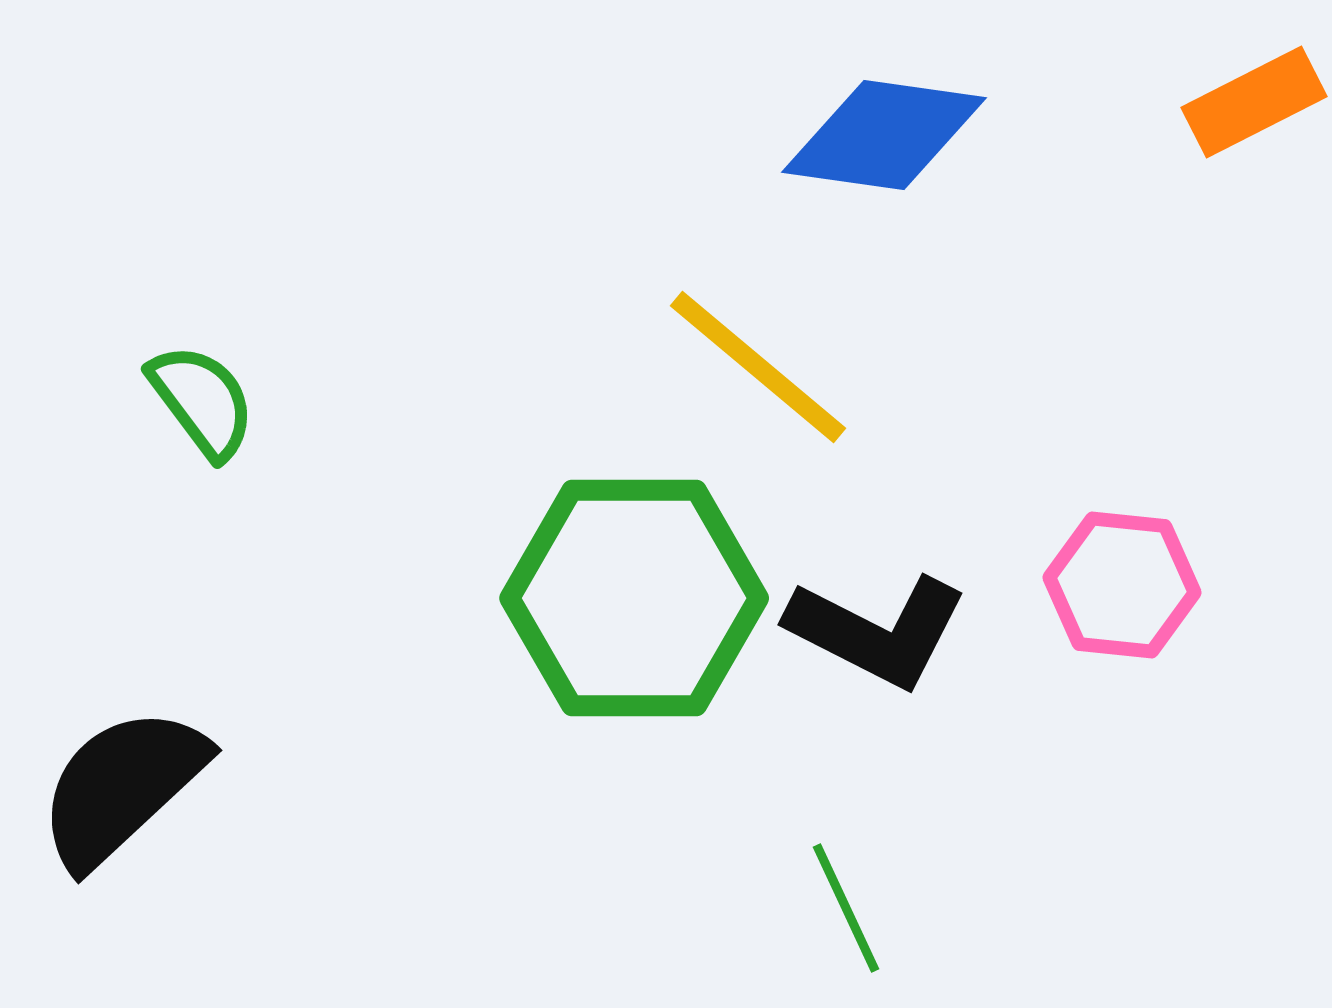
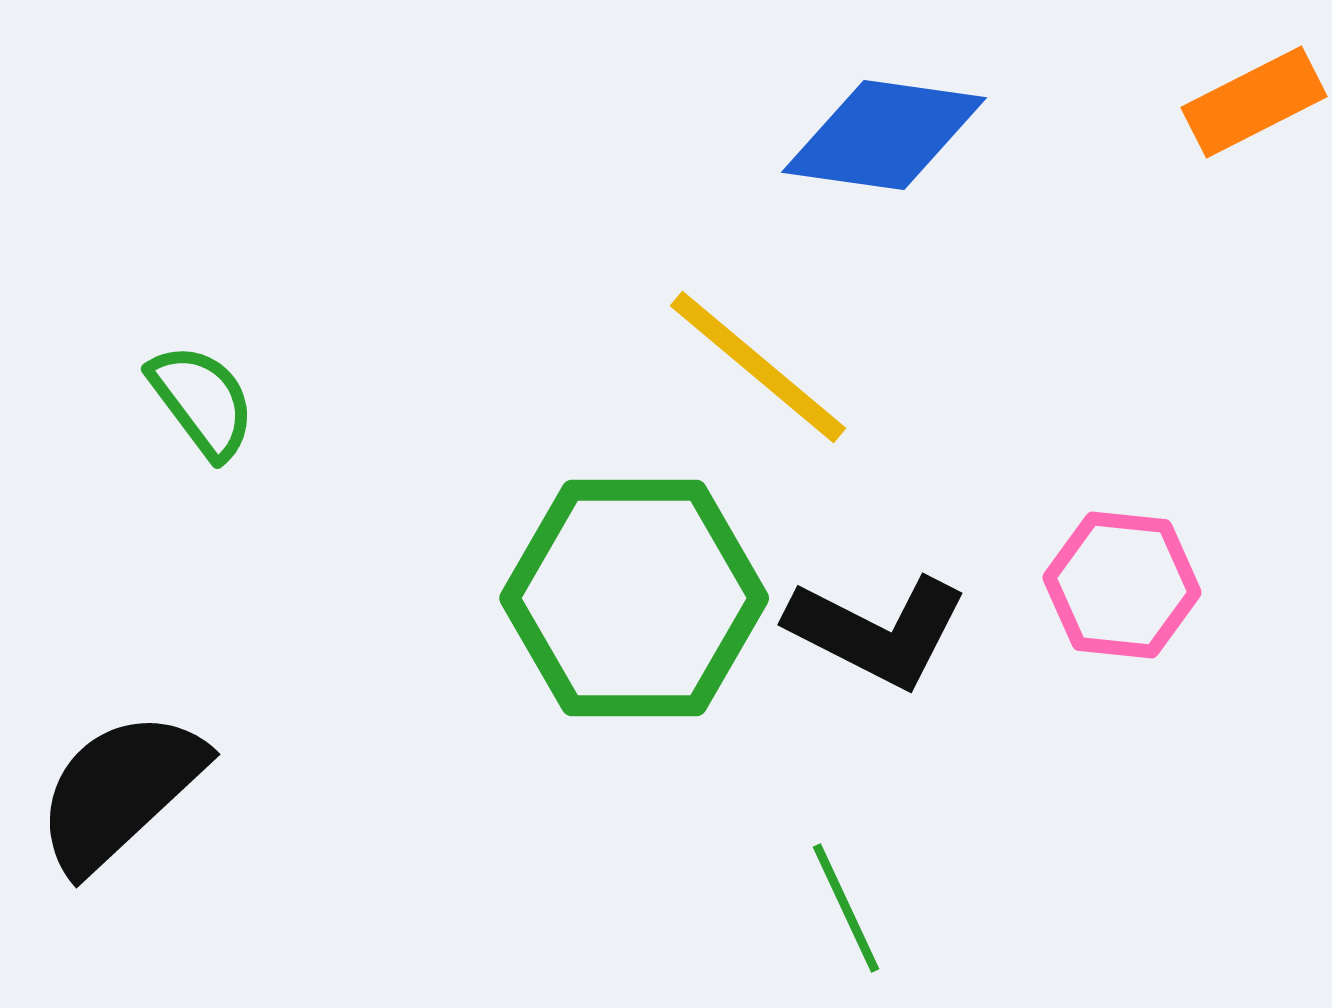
black semicircle: moved 2 px left, 4 px down
